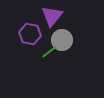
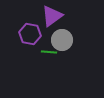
purple triangle: rotated 15 degrees clockwise
green line: rotated 42 degrees clockwise
